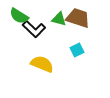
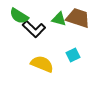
cyan square: moved 4 px left, 5 px down
